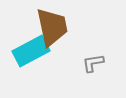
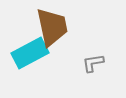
cyan rectangle: moved 1 px left, 2 px down
